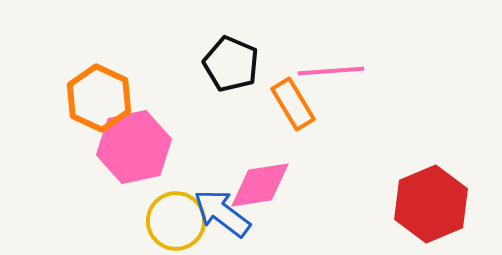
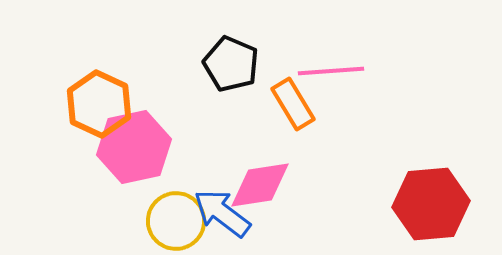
orange hexagon: moved 6 px down
red hexagon: rotated 18 degrees clockwise
